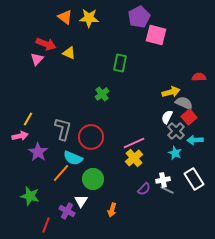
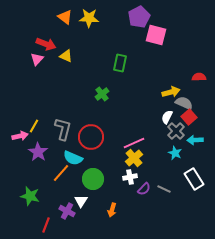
yellow triangle: moved 3 px left, 3 px down
yellow line: moved 6 px right, 7 px down
white cross: moved 33 px left, 3 px up
gray line: moved 3 px left, 1 px up
